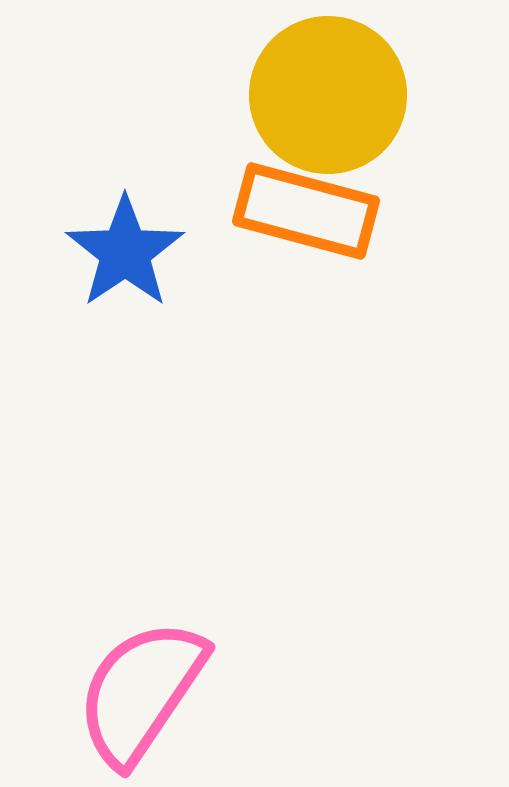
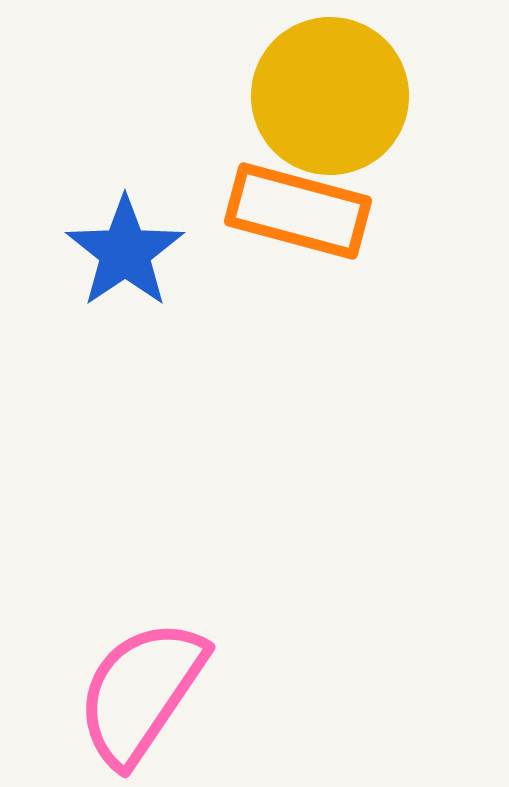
yellow circle: moved 2 px right, 1 px down
orange rectangle: moved 8 px left
